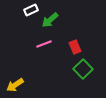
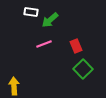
white rectangle: moved 2 px down; rotated 32 degrees clockwise
red rectangle: moved 1 px right, 1 px up
yellow arrow: moved 1 px left, 1 px down; rotated 120 degrees clockwise
